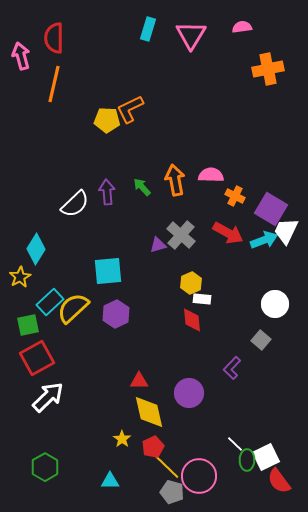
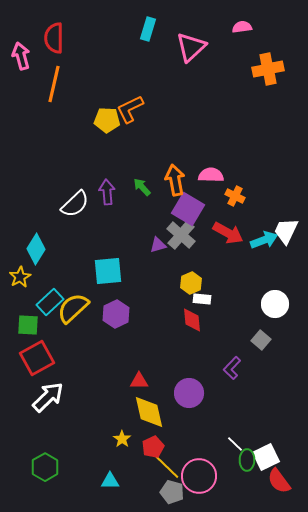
pink triangle at (191, 35): moved 12 px down; rotated 16 degrees clockwise
purple square at (271, 209): moved 83 px left
green square at (28, 325): rotated 15 degrees clockwise
